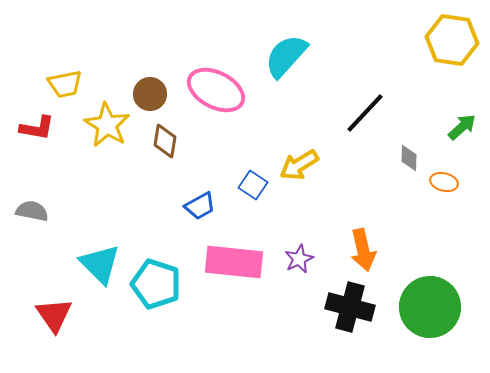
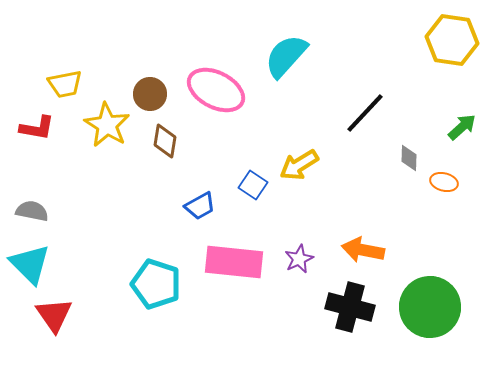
orange arrow: rotated 114 degrees clockwise
cyan triangle: moved 70 px left
